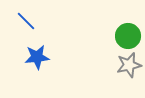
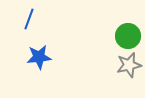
blue line: moved 3 px right, 2 px up; rotated 65 degrees clockwise
blue star: moved 2 px right
